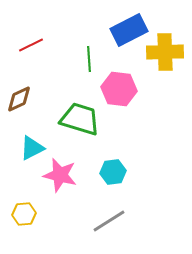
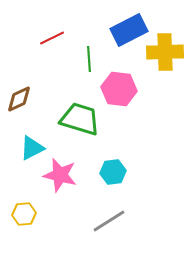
red line: moved 21 px right, 7 px up
